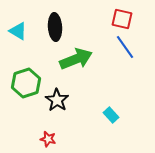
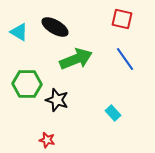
black ellipse: rotated 56 degrees counterclockwise
cyan triangle: moved 1 px right, 1 px down
blue line: moved 12 px down
green hexagon: moved 1 px right, 1 px down; rotated 20 degrees clockwise
black star: rotated 15 degrees counterclockwise
cyan rectangle: moved 2 px right, 2 px up
red star: moved 1 px left, 1 px down
